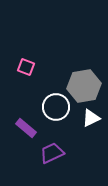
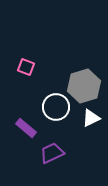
gray hexagon: rotated 8 degrees counterclockwise
